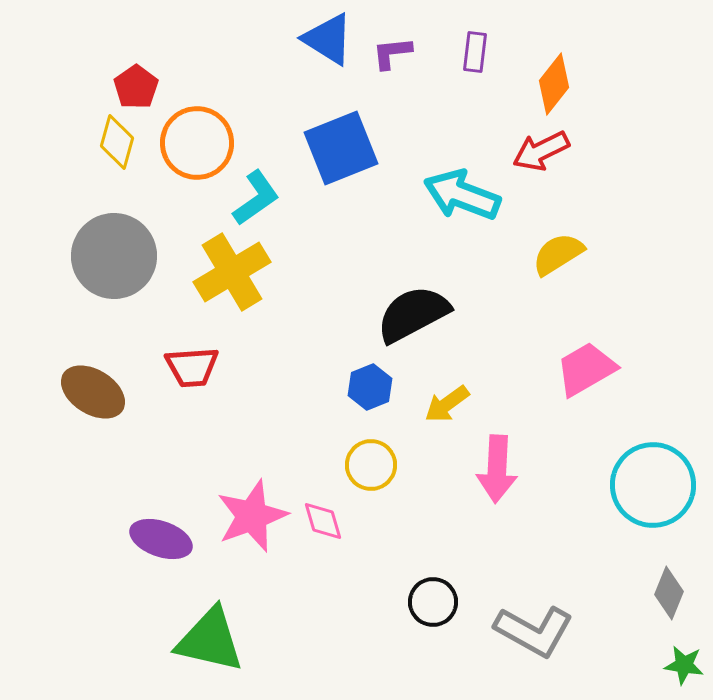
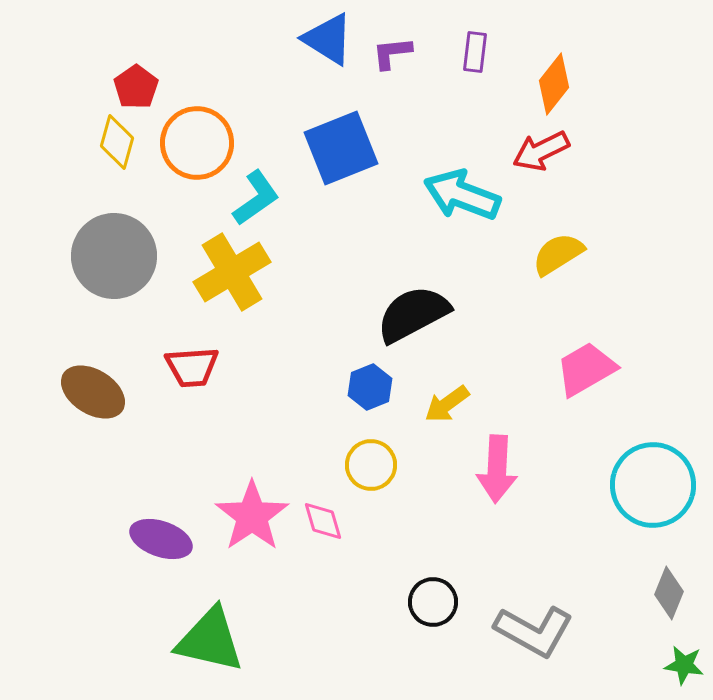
pink star: rotated 14 degrees counterclockwise
